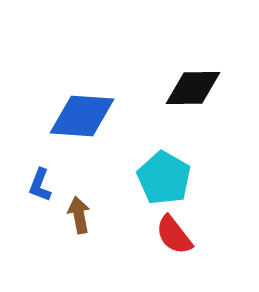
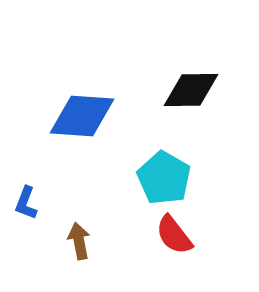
black diamond: moved 2 px left, 2 px down
blue L-shape: moved 14 px left, 18 px down
brown arrow: moved 26 px down
